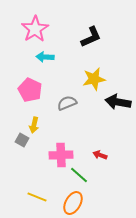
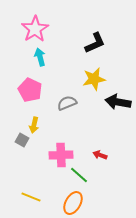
black L-shape: moved 4 px right, 6 px down
cyan arrow: moved 5 px left; rotated 72 degrees clockwise
yellow line: moved 6 px left
